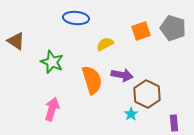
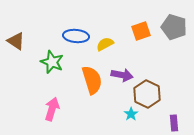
blue ellipse: moved 18 px down
gray pentagon: moved 1 px right, 1 px up
